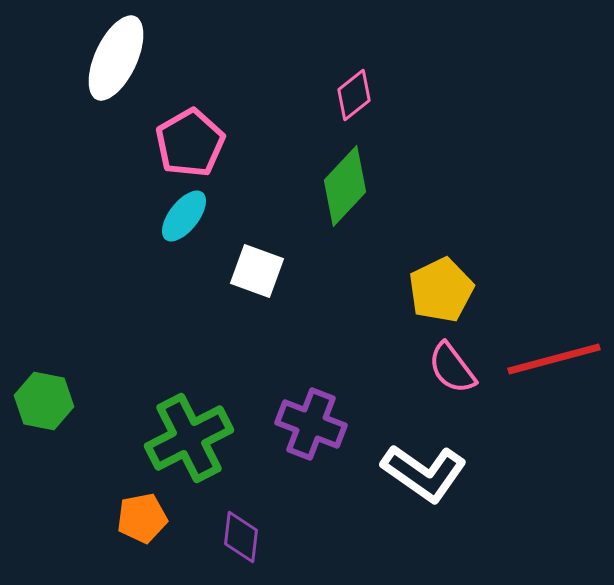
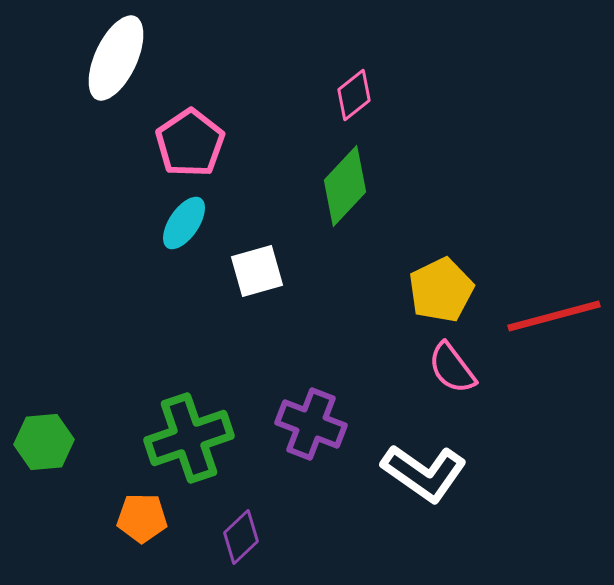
pink pentagon: rotated 4 degrees counterclockwise
cyan ellipse: moved 7 px down; rotated 4 degrees counterclockwise
white square: rotated 36 degrees counterclockwise
red line: moved 43 px up
green hexagon: moved 41 px down; rotated 16 degrees counterclockwise
green cross: rotated 8 degrees clockwise
orange pentagon: rotated 12 degrees clockwise
purple diamond: rotated 40 degrees clockwise
